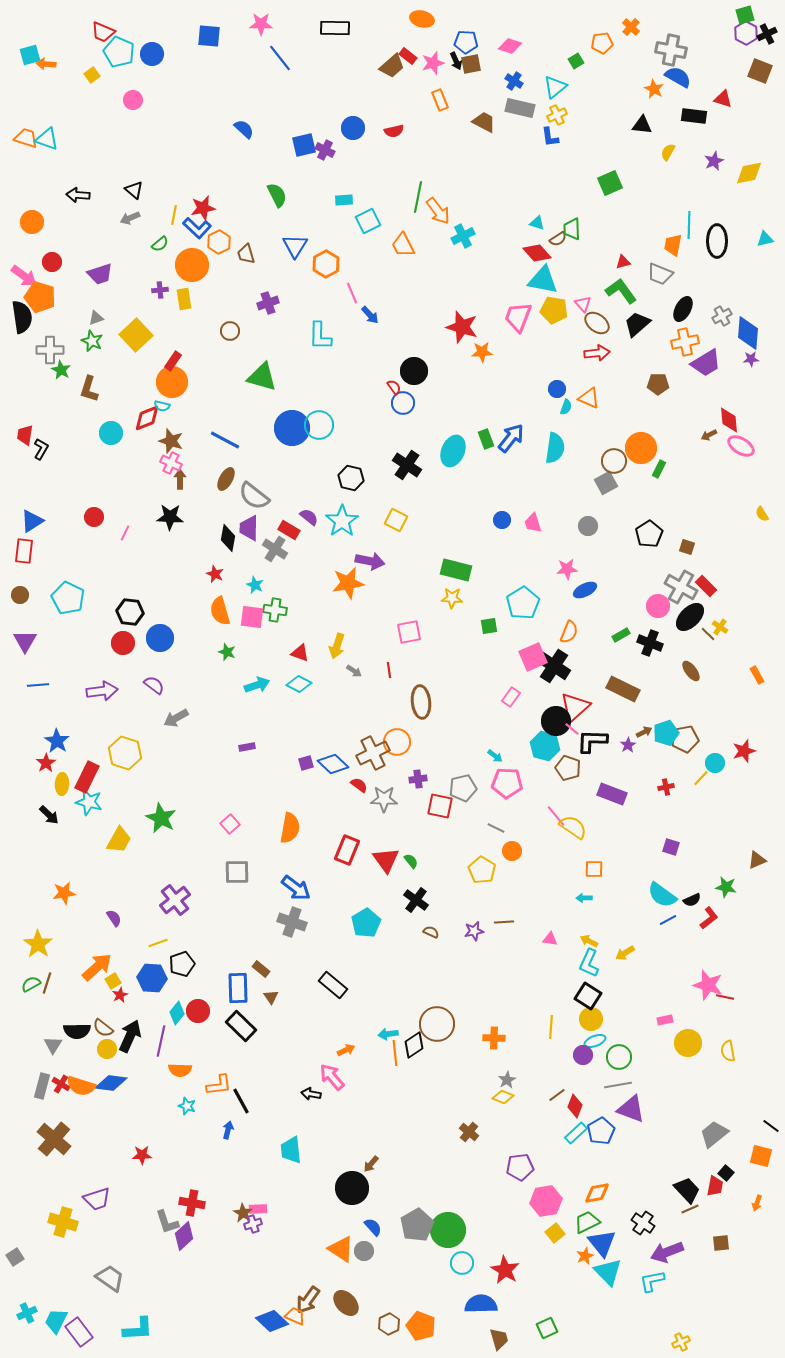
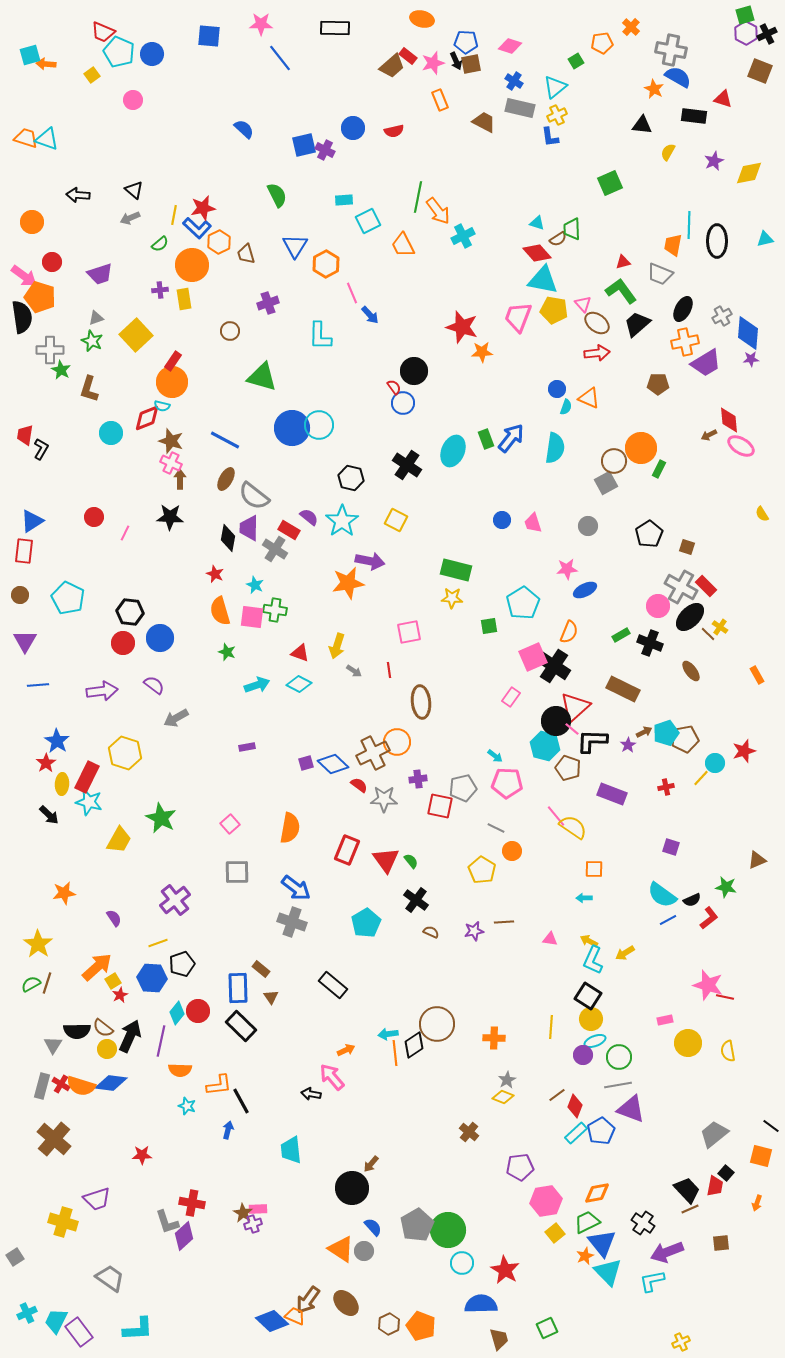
cyan L-shape at (589, 963): moved 4 px right, 3 px up
